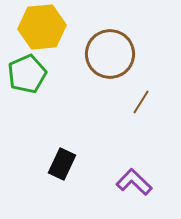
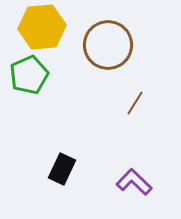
brown circle: moved 2 px left, 9 px up
green pentagon: moved 2 px right, 1 px down
brown line: moved 6 px left, 1 px down
black rectangle: moved 5 px down
